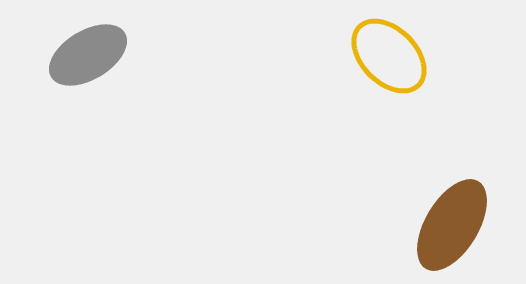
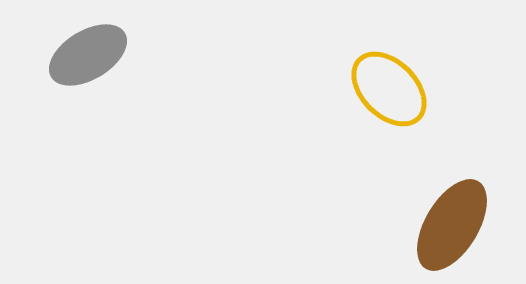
yellow ellipse: moved 33 px down
